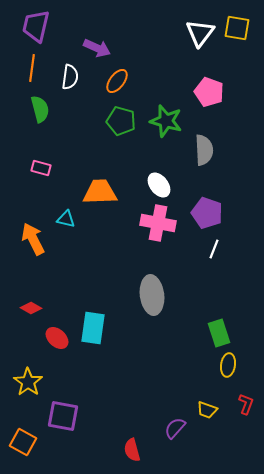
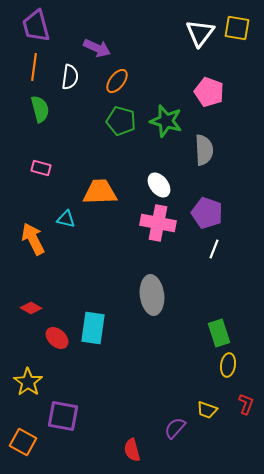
purple trapezoid: rotated 28 degrees counterclockwise
orange line: moved 2 px right, 1 px up
